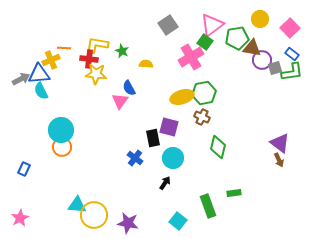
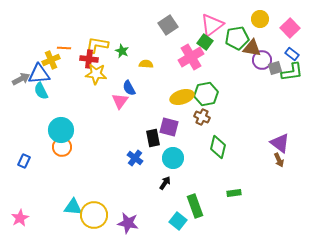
green hexagon at (204, 93): moved 2 px right, 1 px down
blue rectangle at (24, 169): moved 8 px up
cyan triangle at (77, 205): moved 4 px left, 2 px down
green rectangle at (208, 206): moved 13 px left
